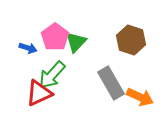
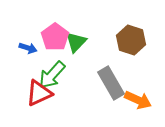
orange arrow: moved 2 px left, 3 px down
